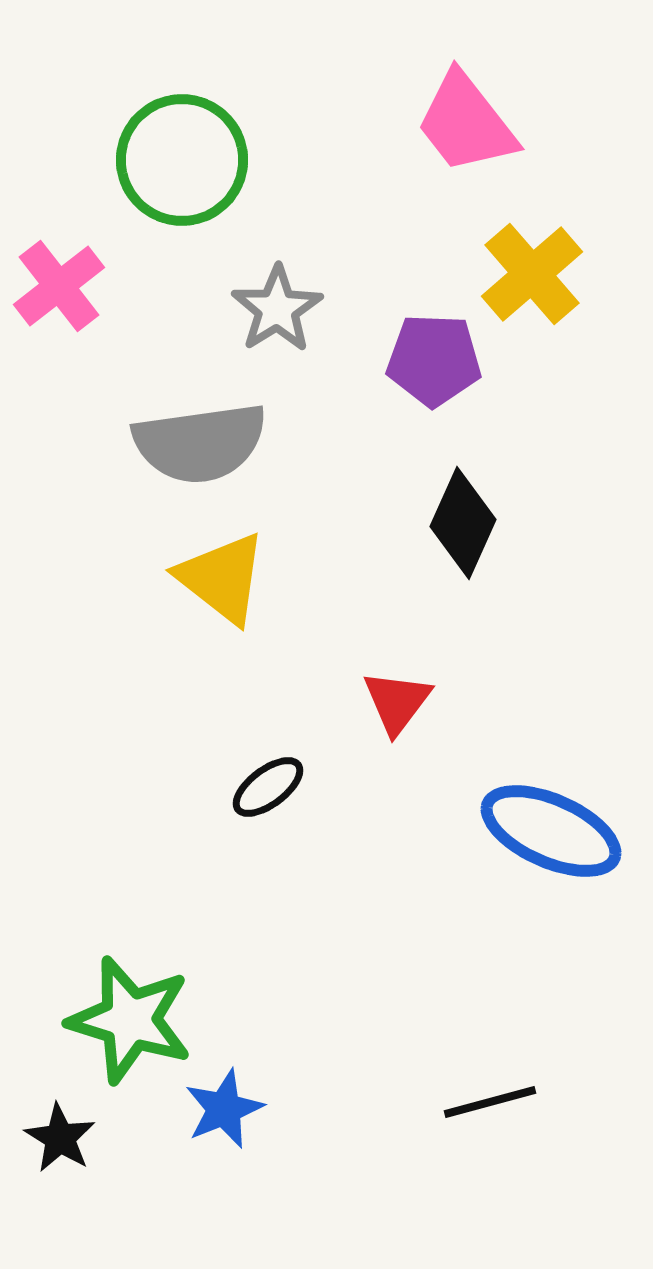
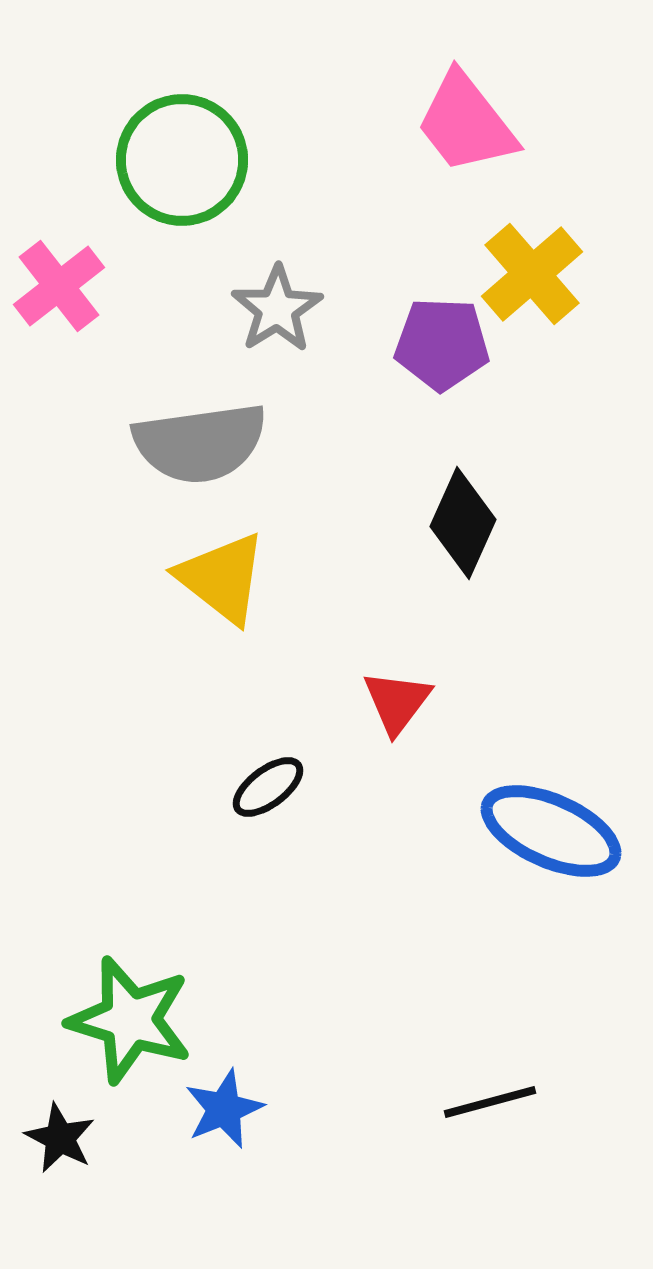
purple pentagon: moved 8 px right, 16 px up
black star: rotated 4 degrees counterclockwise
